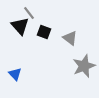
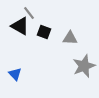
black triangle: rotated 18 degrees counterclockwise
gray triangle: rotated 35 degrees counterclockwise
